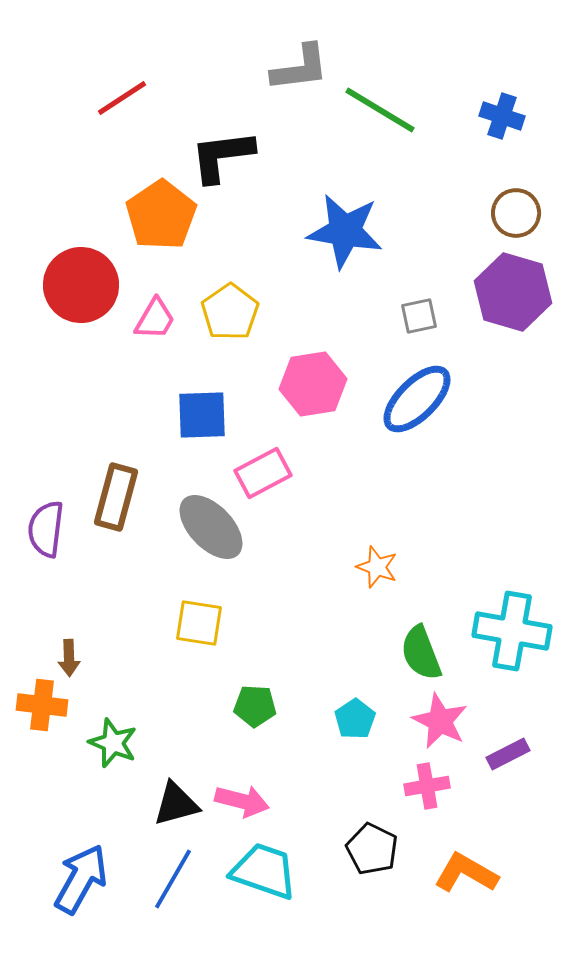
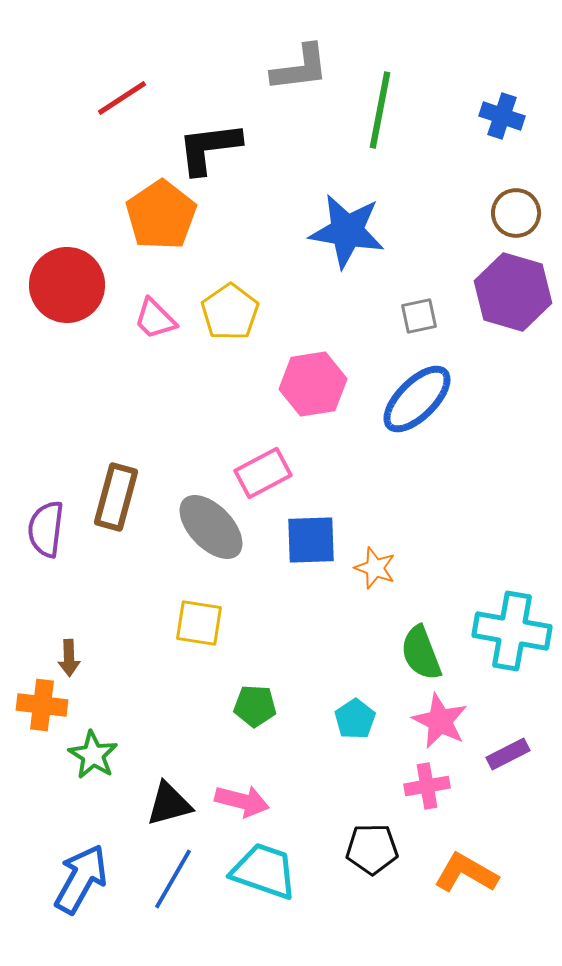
green line: rotated 70 degrees clockwise
black L-shape: moved 13 px left, 8 px up
blue star: moved 2 px right
red circle: moved 14 px left
pink trapezoid: rotated 105 degrees clockwise
blue square: moved 109 px right, 125 px down
orange star: moved 2 px left, 1 px down
green star: moved 20 px left, 12 px down; rotated 9 degrees clockwise
black triangle: moved 7 px left
black pentagon: rotated 27 degrees counterclockwise
